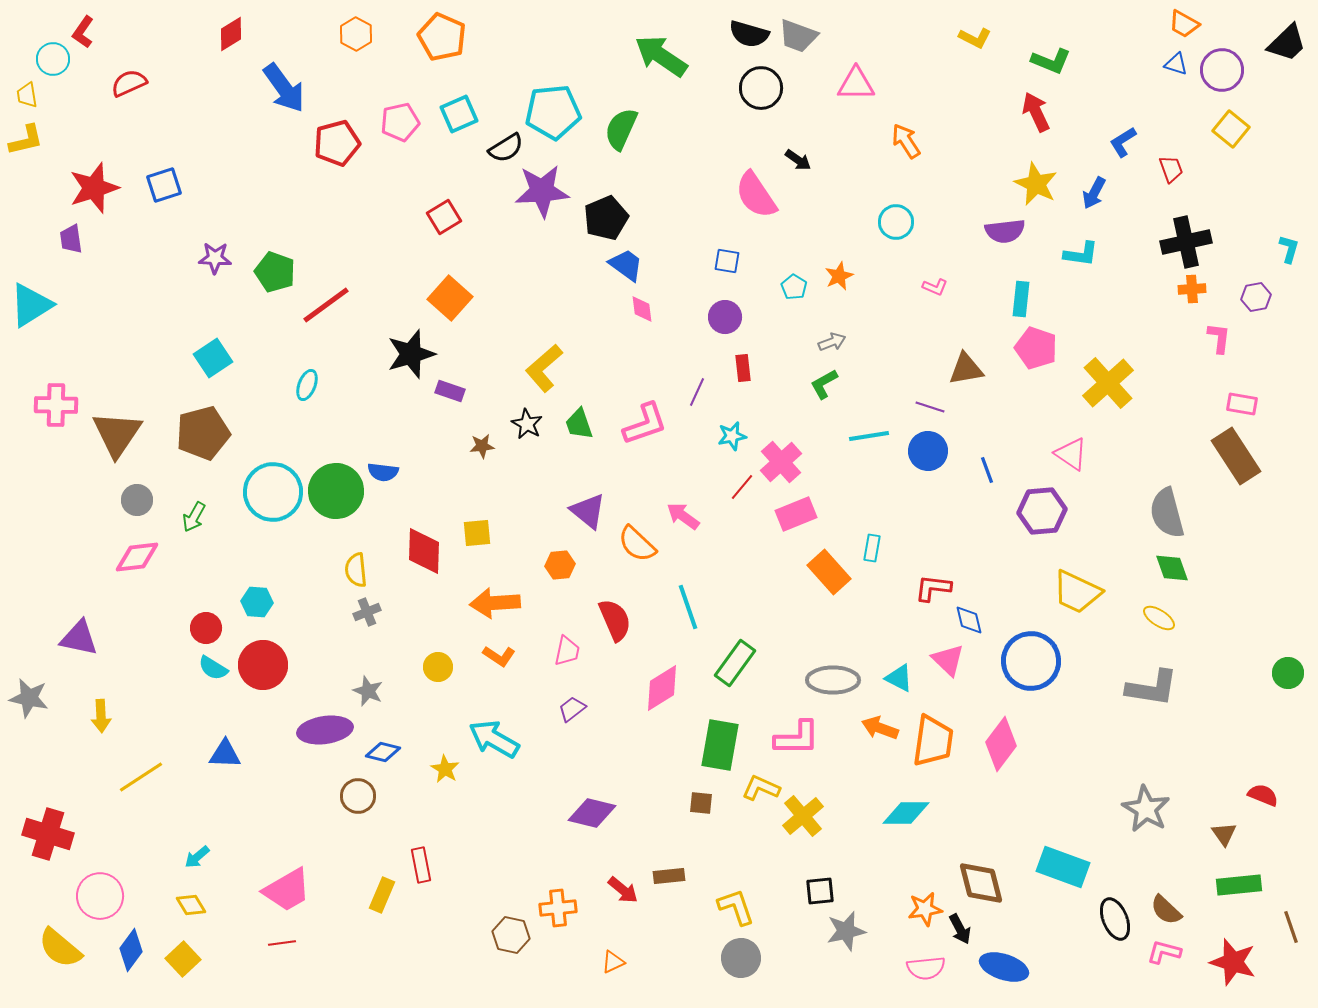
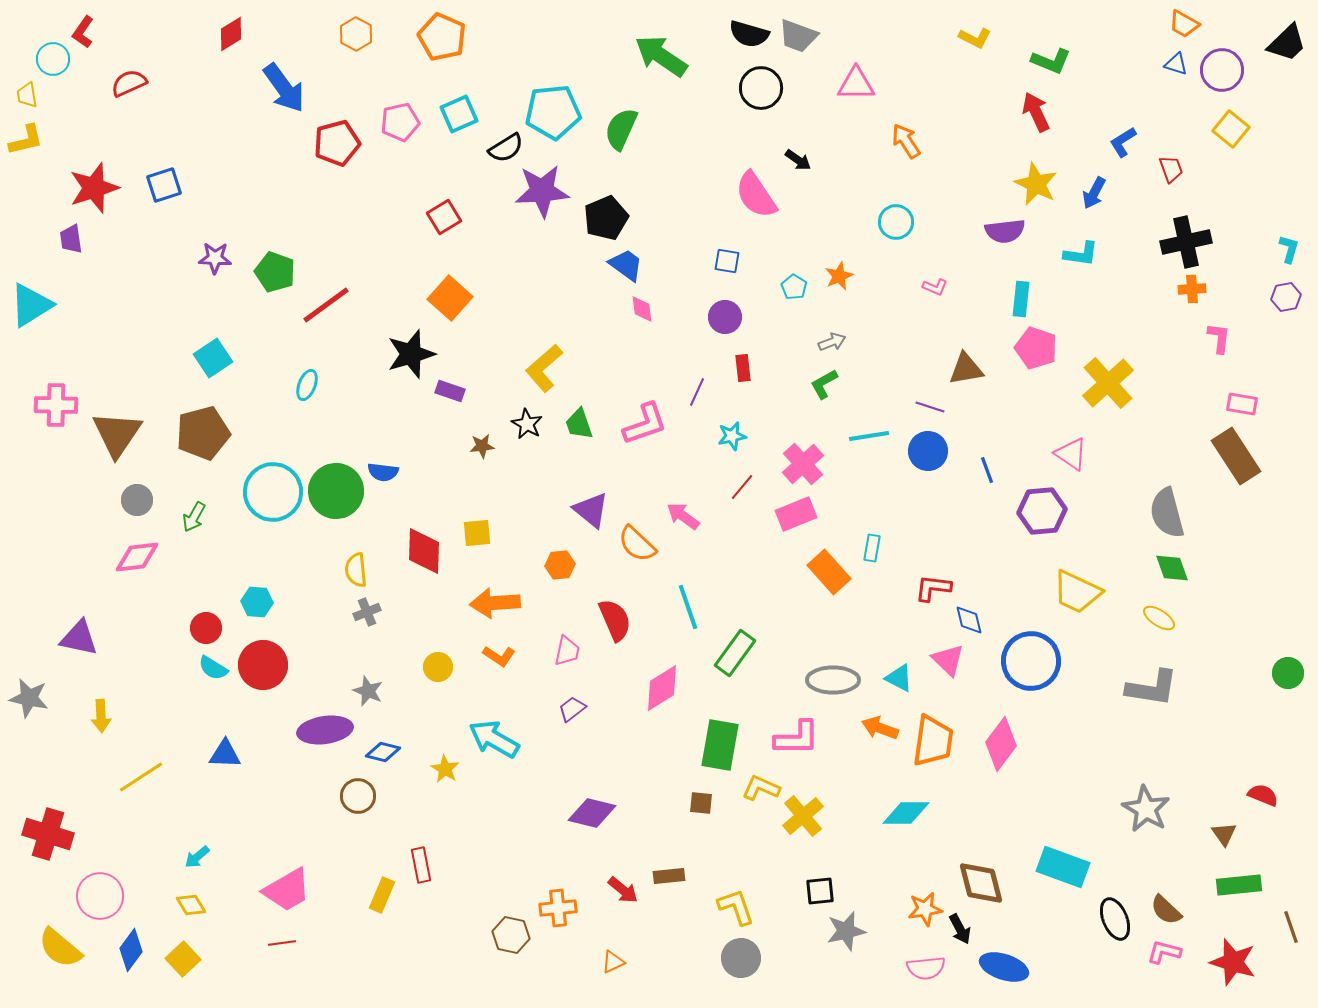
purple hexagon at (1256, 297): moved 30 px right
pink cross at (781, 462): moved 22 px right, 2 px down
purple triangle at (588, 511): moved 3 px right, 1 px up
green rectangle at (735, 663): moved 10 px up
